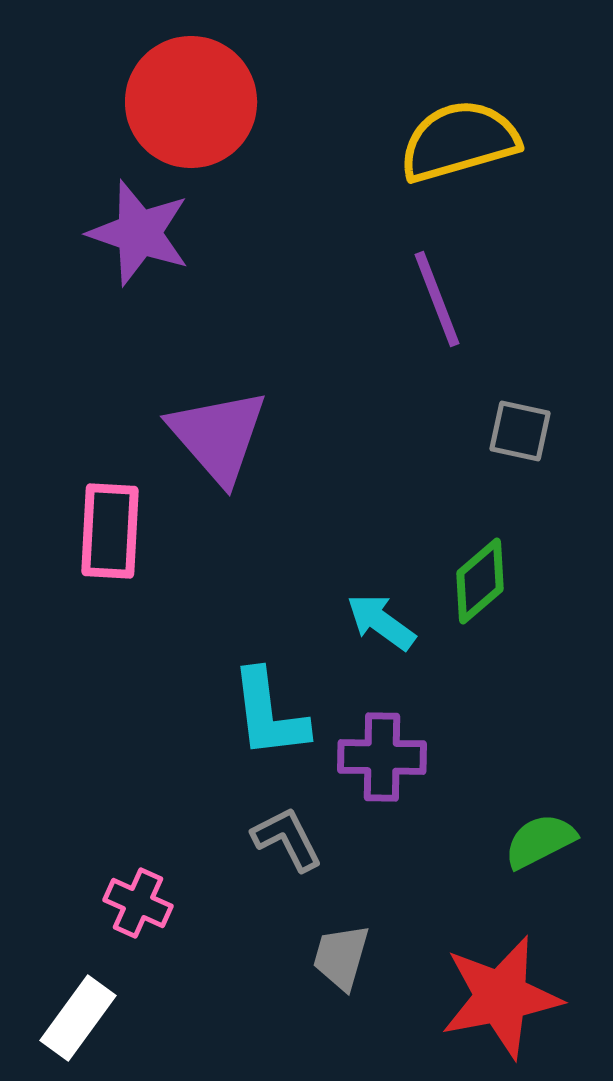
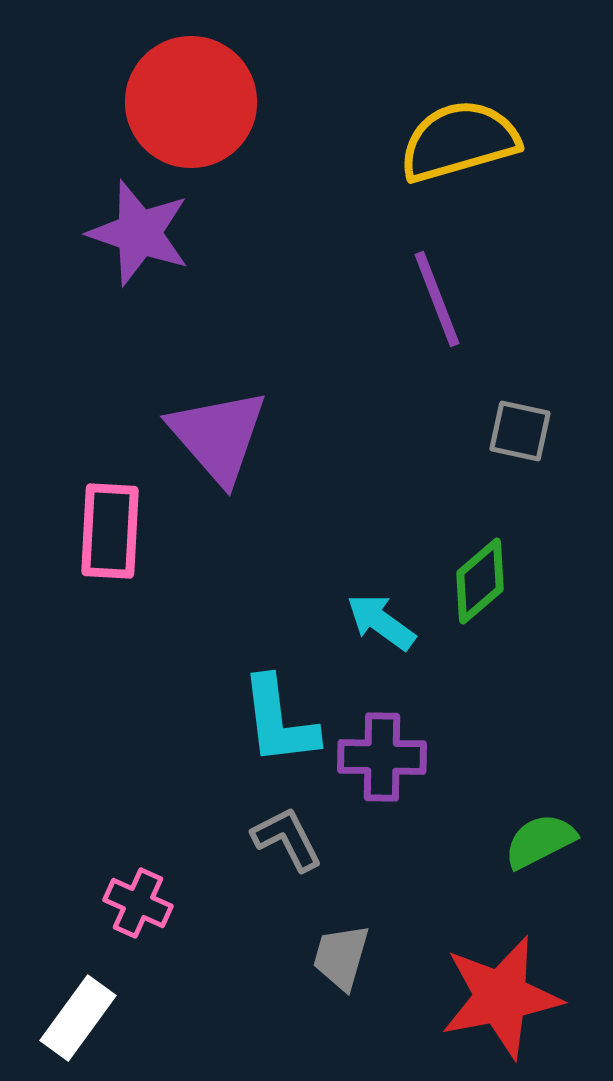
cyan L-shape: moved 10 px right, 7 px down
